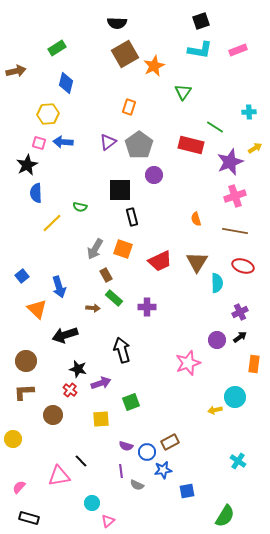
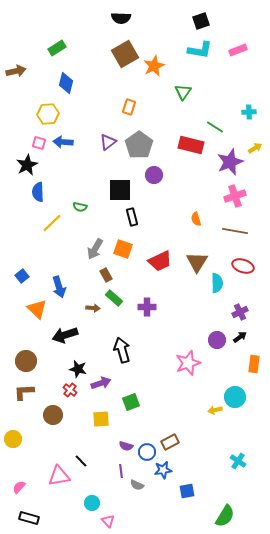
black semicircle at (117, 23): moved 4 px right, 5 px up
blue semicircle at (36, 193): moved 2 px right, 1 px up
pink triangle at (108, 521): rotated 32 degrees counterclockwise
